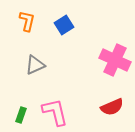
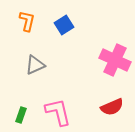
pink L-shape: moved 3 px right
